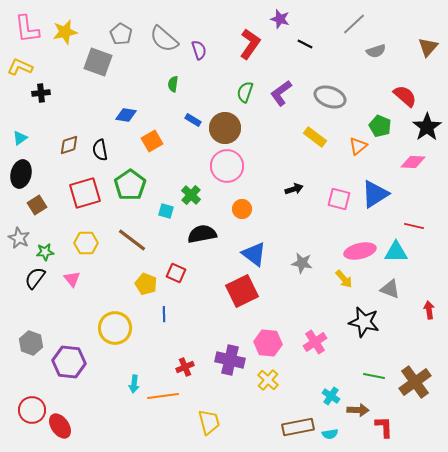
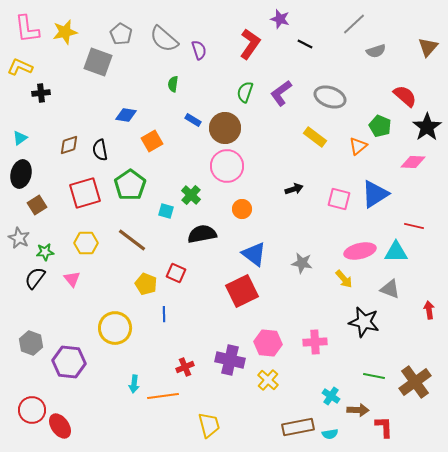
pink cross at (315, 342): rotated 30 degrees clockwise
yellow trapezoid at (209, 422): moved 3 px down
